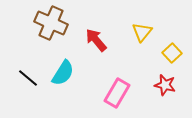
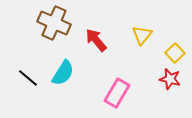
brown cross: moved 3 px right
yellow triangle: moved 3 px down
yellow square: moved 3 px right
red star: moved 5 px right, 6 px up
